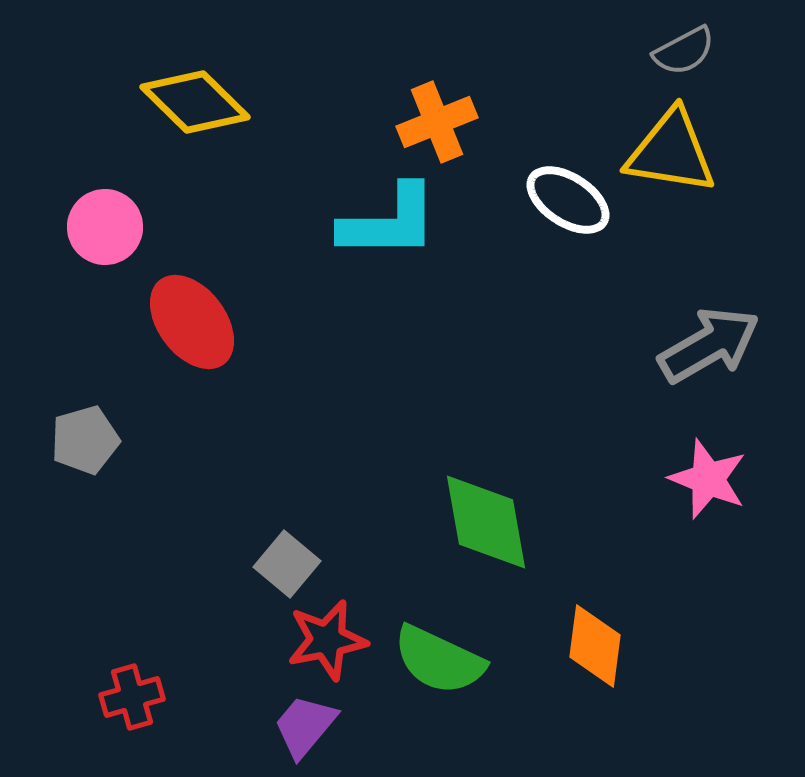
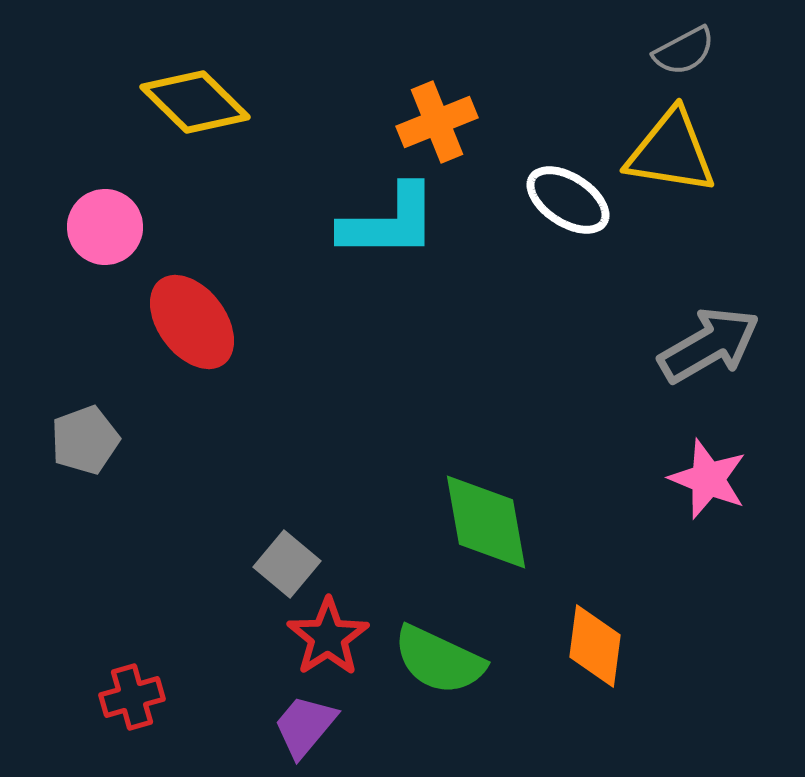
gray pentagon: rotated 4 degrees counterclockwise
red star: moved 1 px right, 3 px up; rotated 22 degrees counterclockwise
